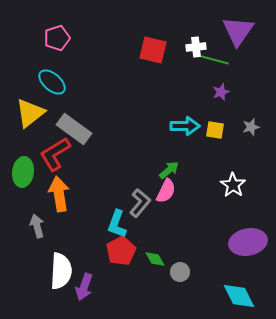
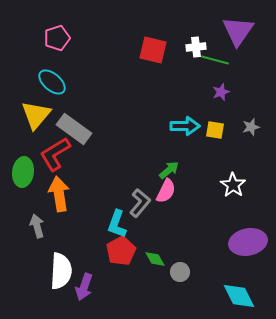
yellow triangle: moved 6 px right, 2 px down; rotated 12 degrees counterclockwise
